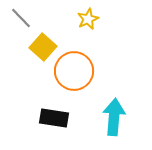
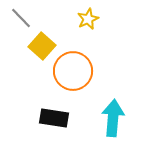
yellow square: moved 1 px left, 1 px up
orange circle: moved 1 px left
cyan arrow: moved 1 px left, 1 px down
